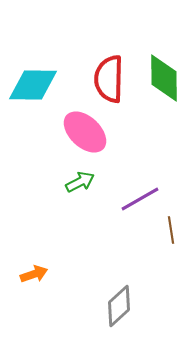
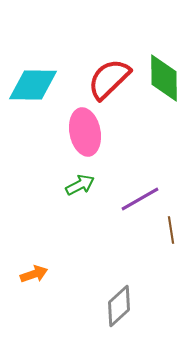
red semicircle: rotated 45 degrees clockwise
pink ellipse: rotated 36 degrees clockwise
green arrow: moved 3 px down
